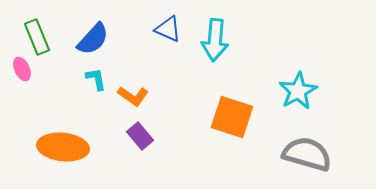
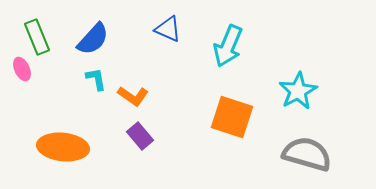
cyan arrow: moved 13 px right, 6 px down; rotated 18 degrees clockwise
